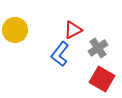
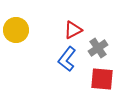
yellow circle: moved 1 px right
blue L-shape: moved 7 px right, 5 px down
red square: rotated 25 degrees counterclockwise
